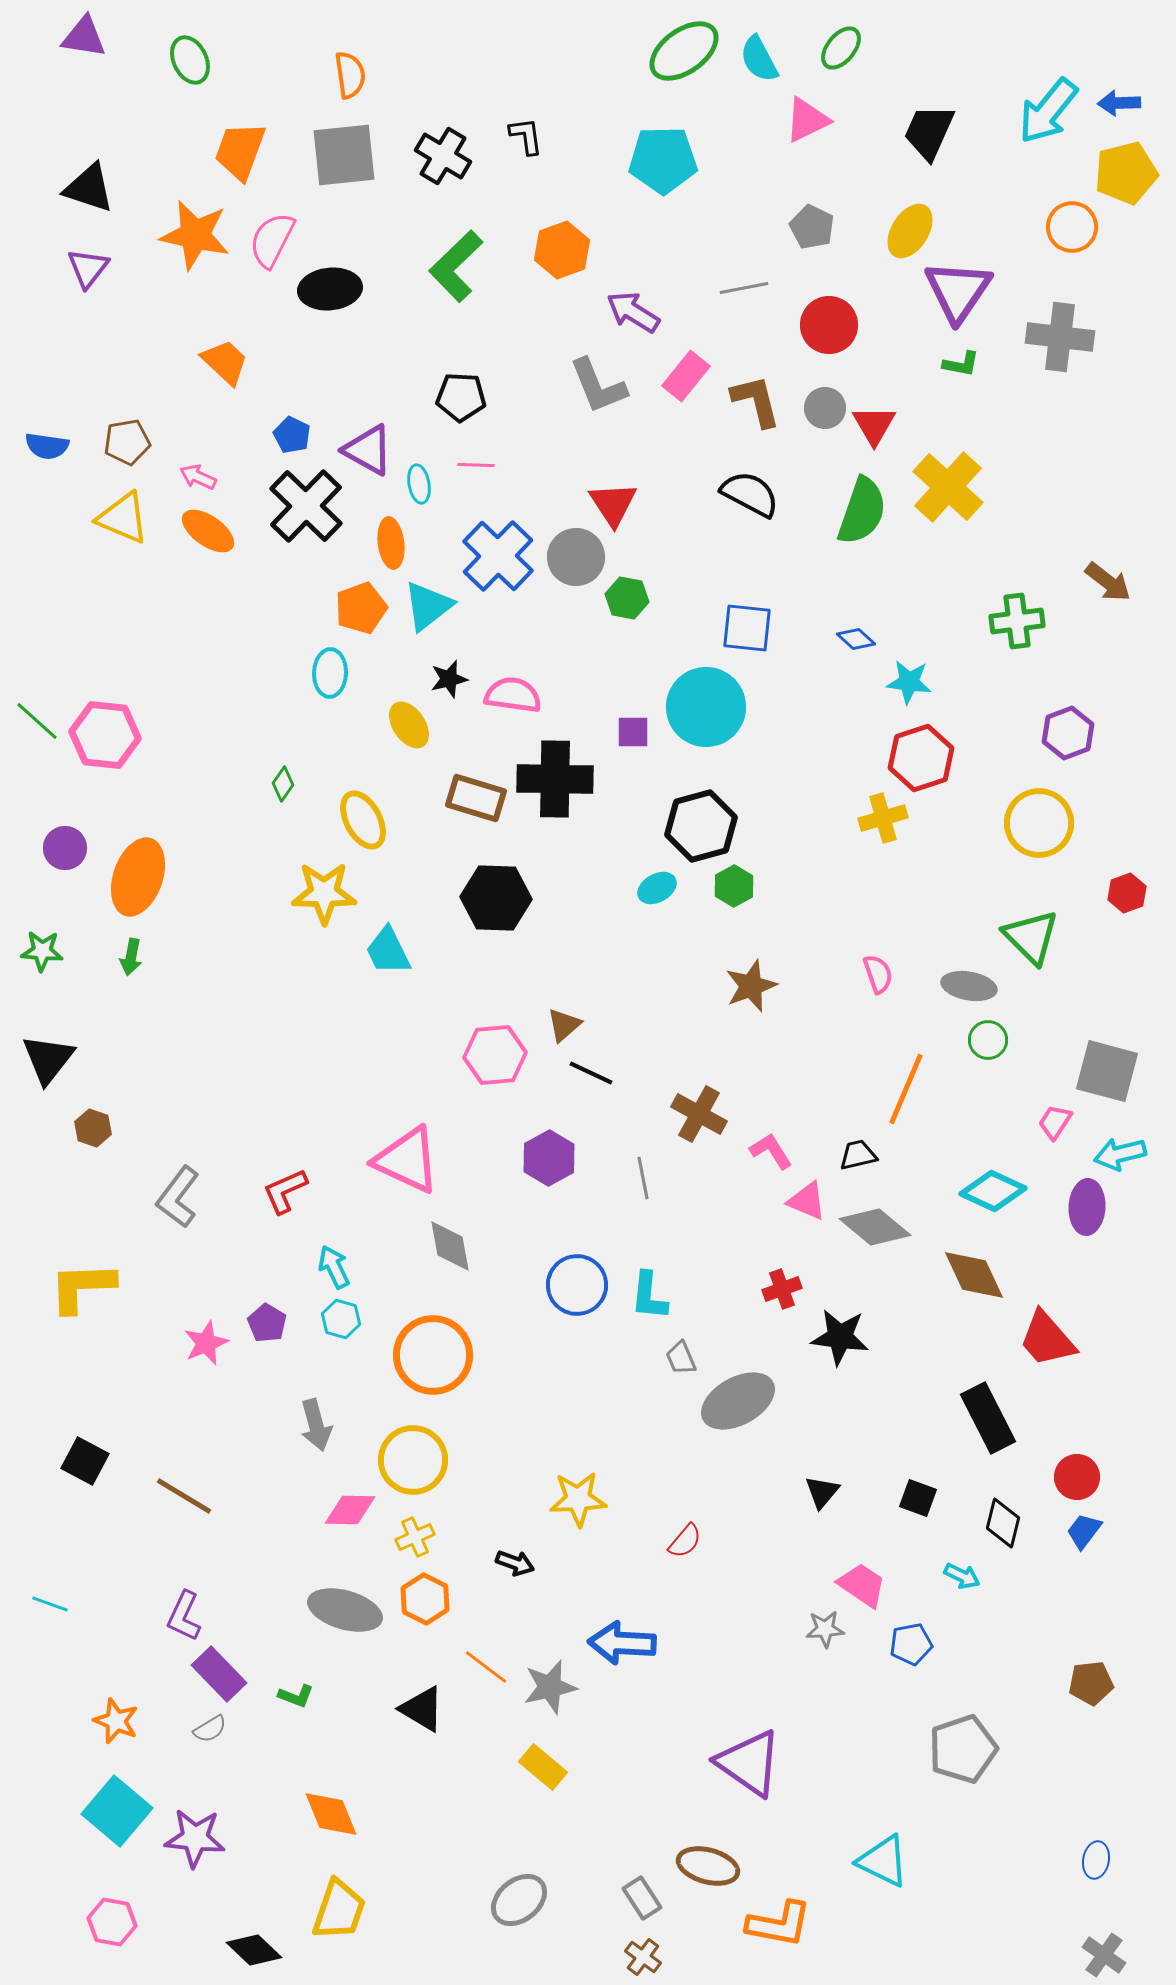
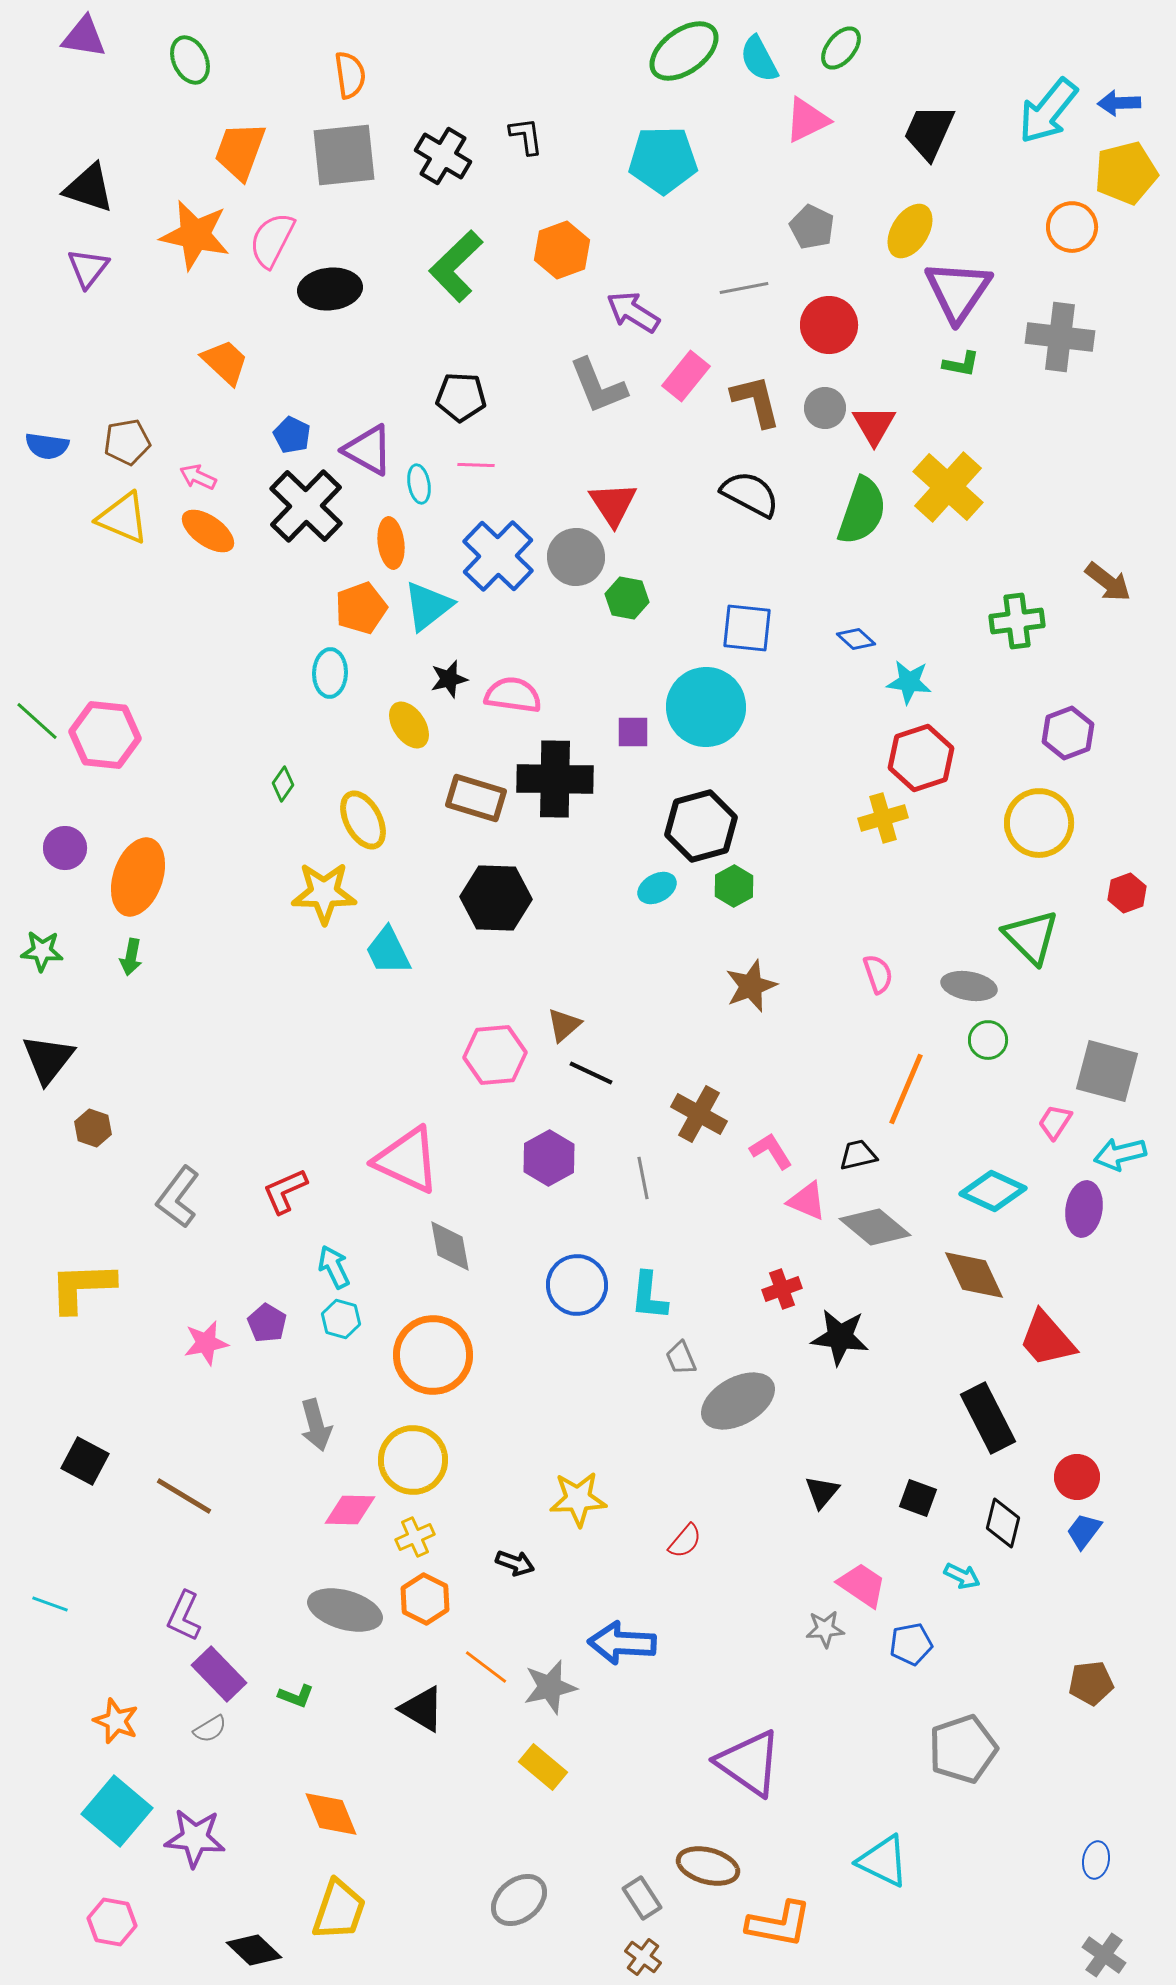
purple ellipse at (1087, 1207): moved 3 px left, 2 px down; rotated 6 degrees clockwise
pink star at (206, 1343): rotated 12 degrees clockwise
